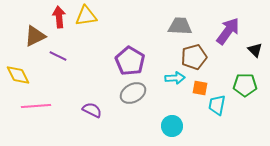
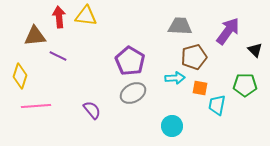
yellow triangle: rotated 15 degrees clockwise
brown triangle: rotated 20 degrees clockwise
yellow diamond: moved 2 px right, 1 px down; rotated 45 degrees clockwise
purple semicircle: rotated 24 degrees clockwise
